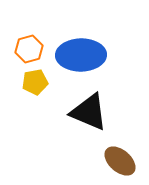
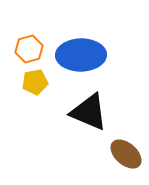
brown ellipse: moved 6 px right, 7 px up
